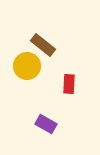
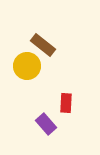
red rectangle: moved 3 px left, 19 px down
purple rectangle: rotated 20 degrees clockwise
